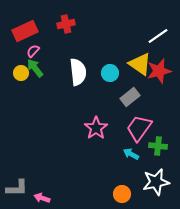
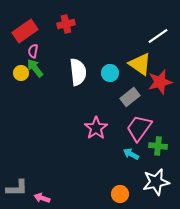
red rectangle: rotated 10 degrees counterclockwise
pink semicircle: rotated 32 degrees counterclockwise
red star: moved 1 px right, 11 px down
orange circle: moved 2 px left
